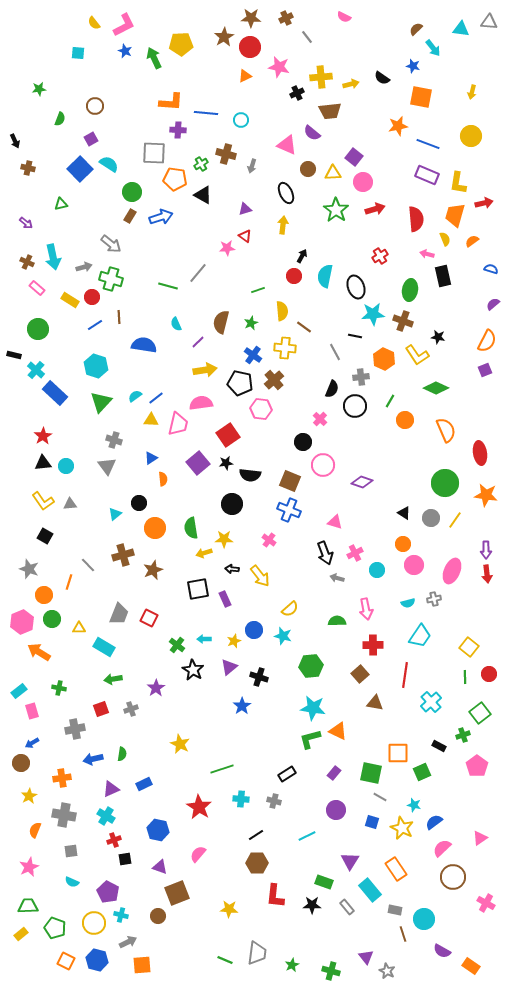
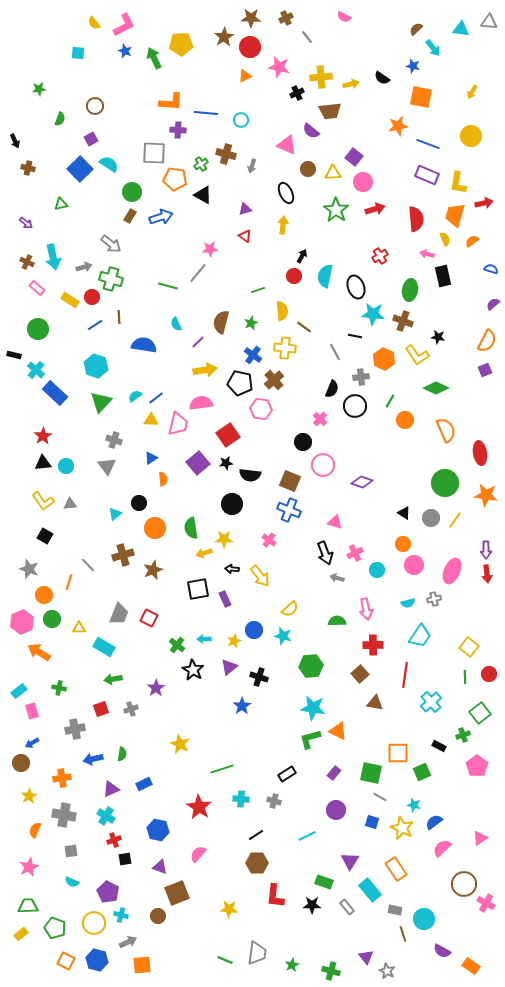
yellow arrow at (472, 92): rotated 16 degrees clockwise
purple semicircle at (312, 133): moved 1 px left, 2 px up
pink star at (227, 248): moved 17 px left, 1 px down
cyan star at (373, 314): rotated 10 degrees clockwise
brown circle at (453, 877): moved 11 px right, 7 px down
